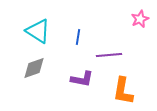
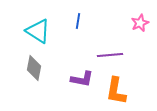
pink star: moved 4 px down
blue line: moved 16 px up
purple line: moved 1 px right
gray diamond: rotated 60 degrees counterclockwise
orange L-shape: moved 7 px left
